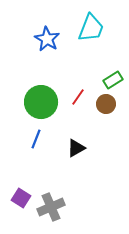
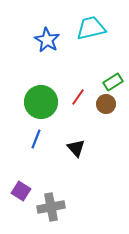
cyan trapezoid: rotated 124 degrees counterclockwise
blue star: moved 1 px down
green rectangle: moved 2 px down
black triangle: rotated 42 degrees counterclockwise
purple square: moved 7 px up
gray cross: rotated 12 degrees clockwise
